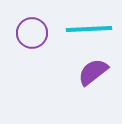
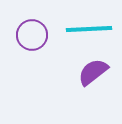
purple circle: moved 2 px down
